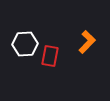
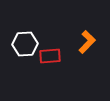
red rectangle: rotated 75 degrees clockwise
